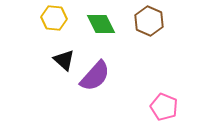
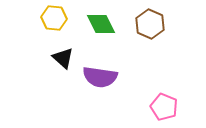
brown hexagon: moved 1 px right, 3 px down
black triangle: moved 1 px left, 2 px up
purple semicircle: moved 5 px right, 1 px down; rotated 56 degrees clockwise
